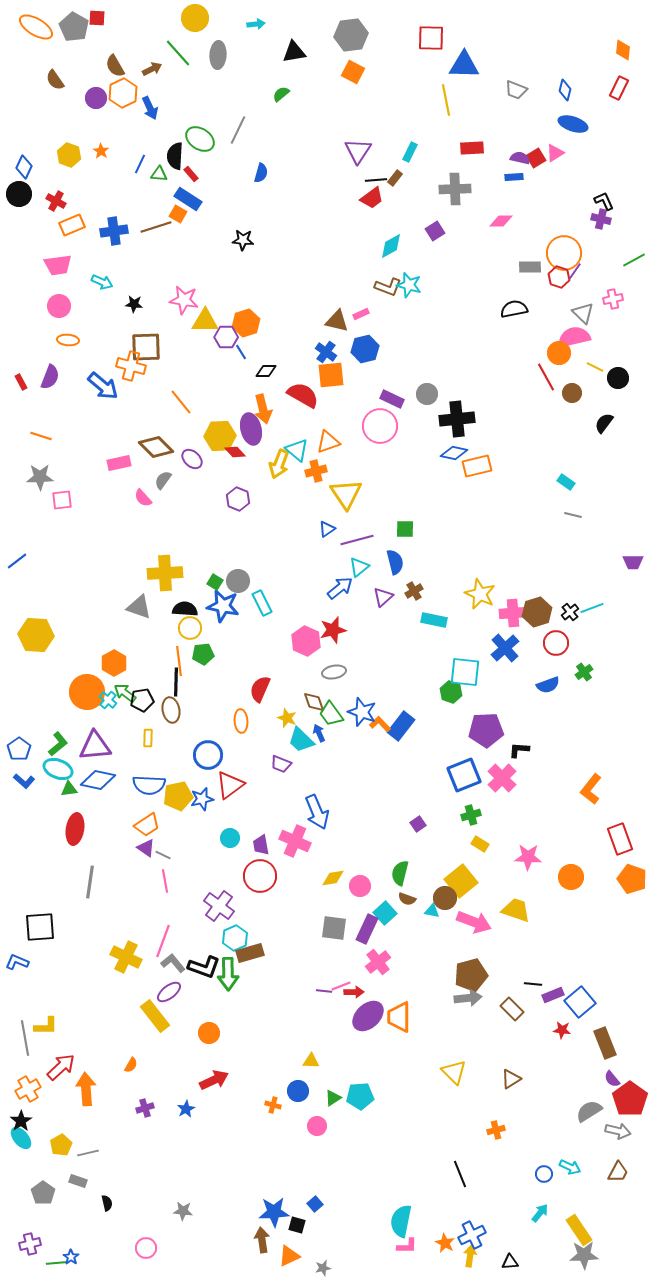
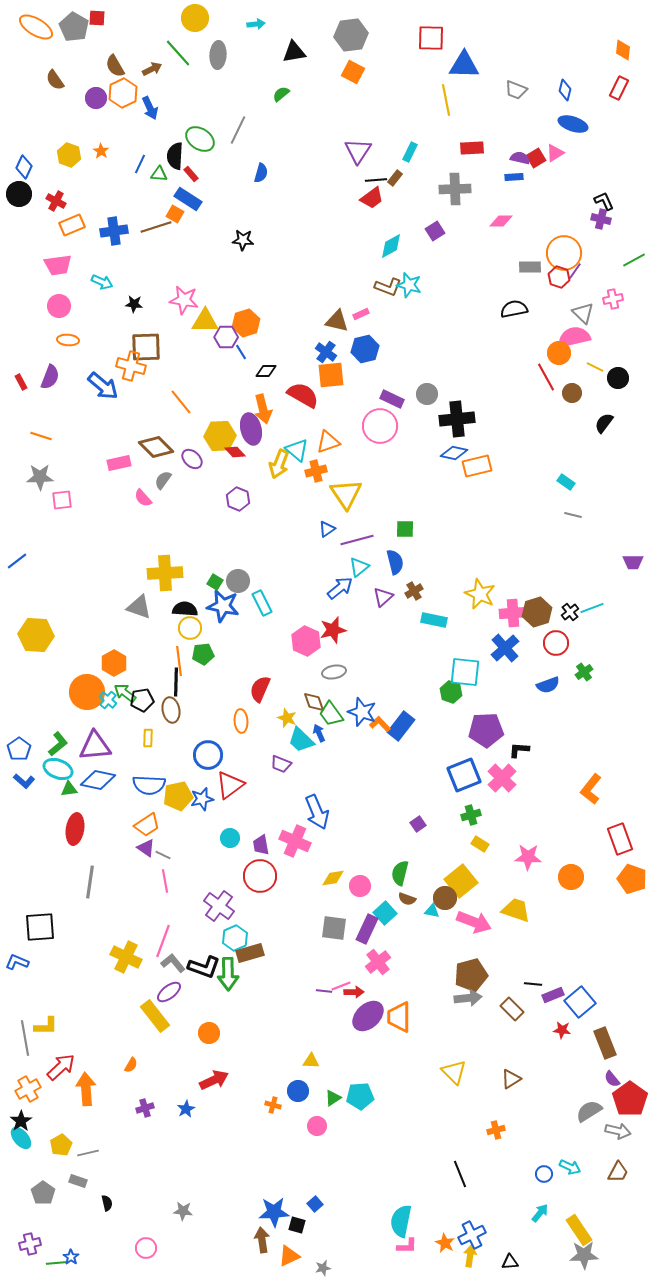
orange square at (178, 214): moved 3 px left
